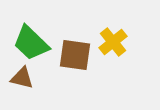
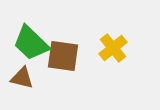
yellow cross: moved 6 px down
brown square: moved 12 px left, 1 px down
